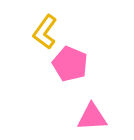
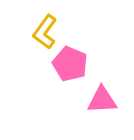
pink triangle: moved 10 px right, 17 px up
